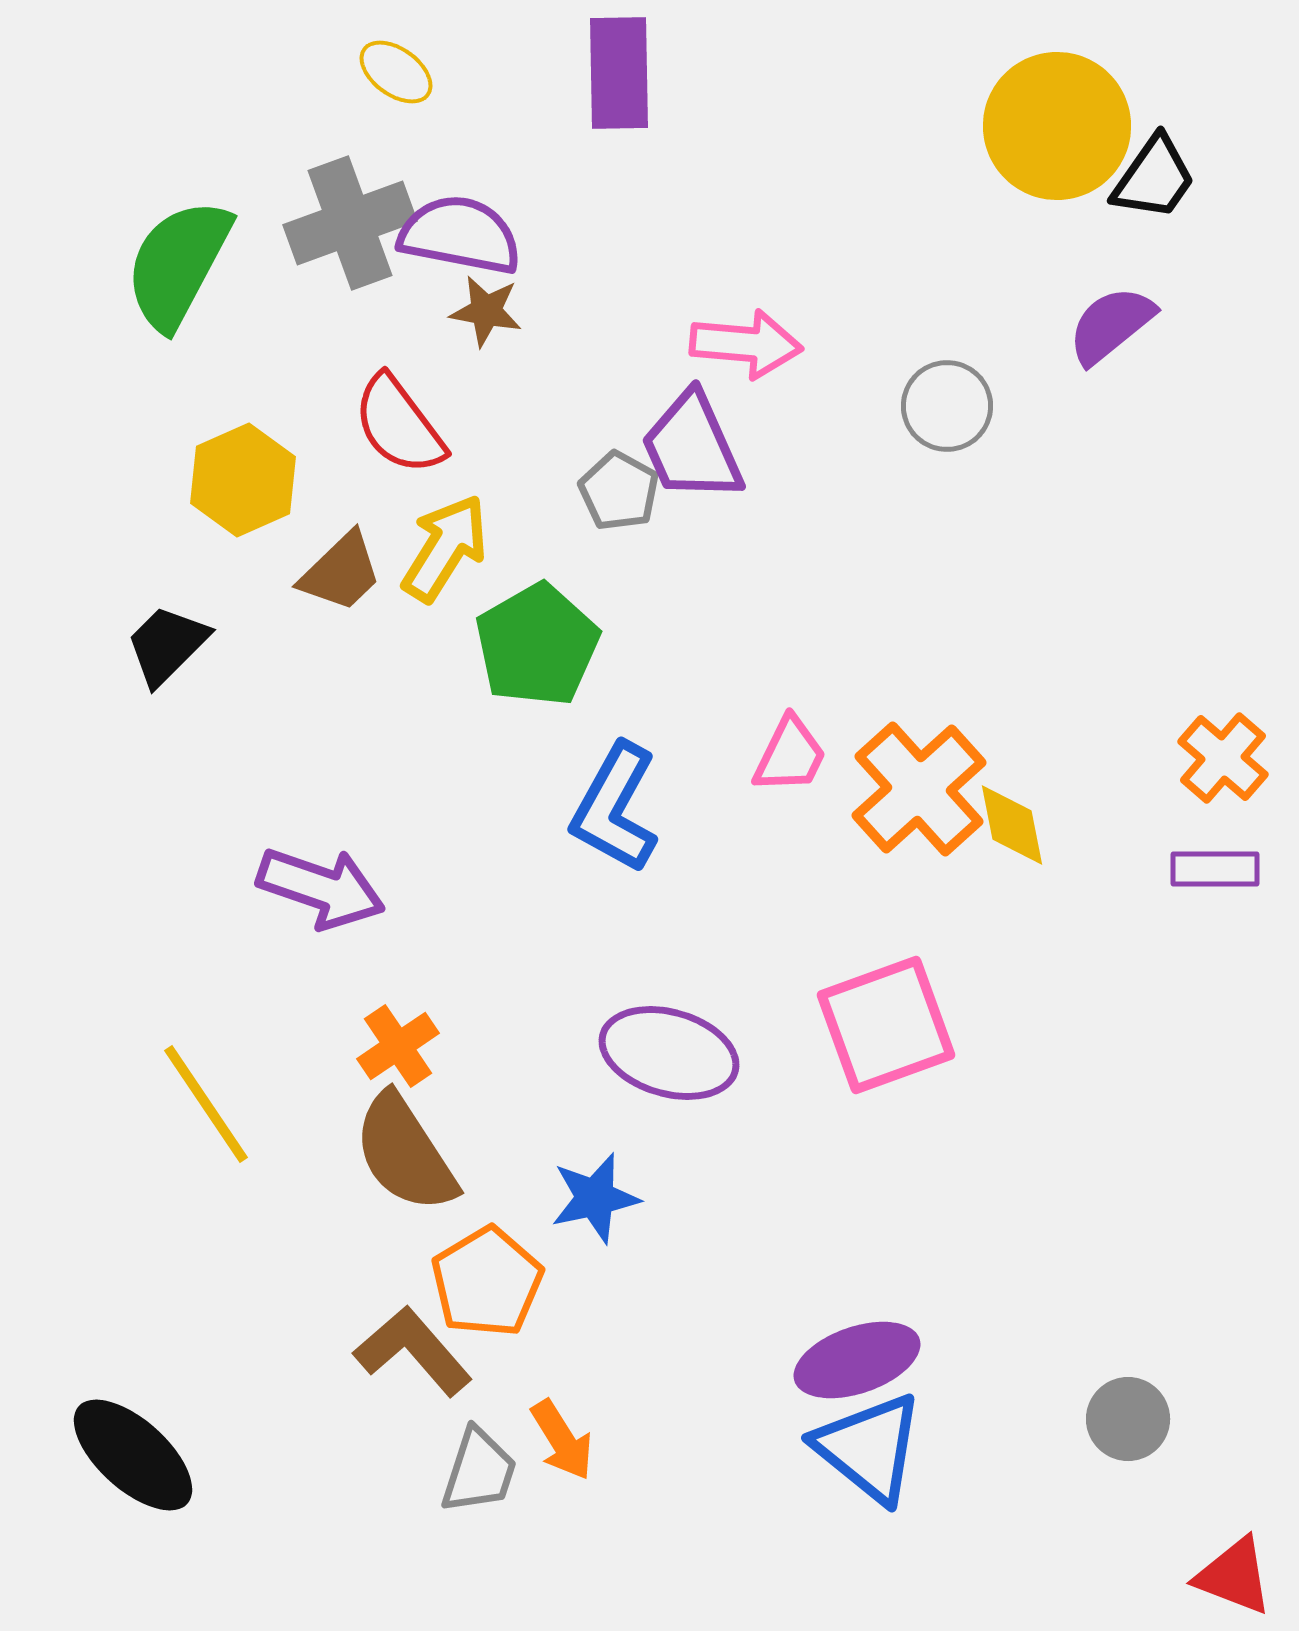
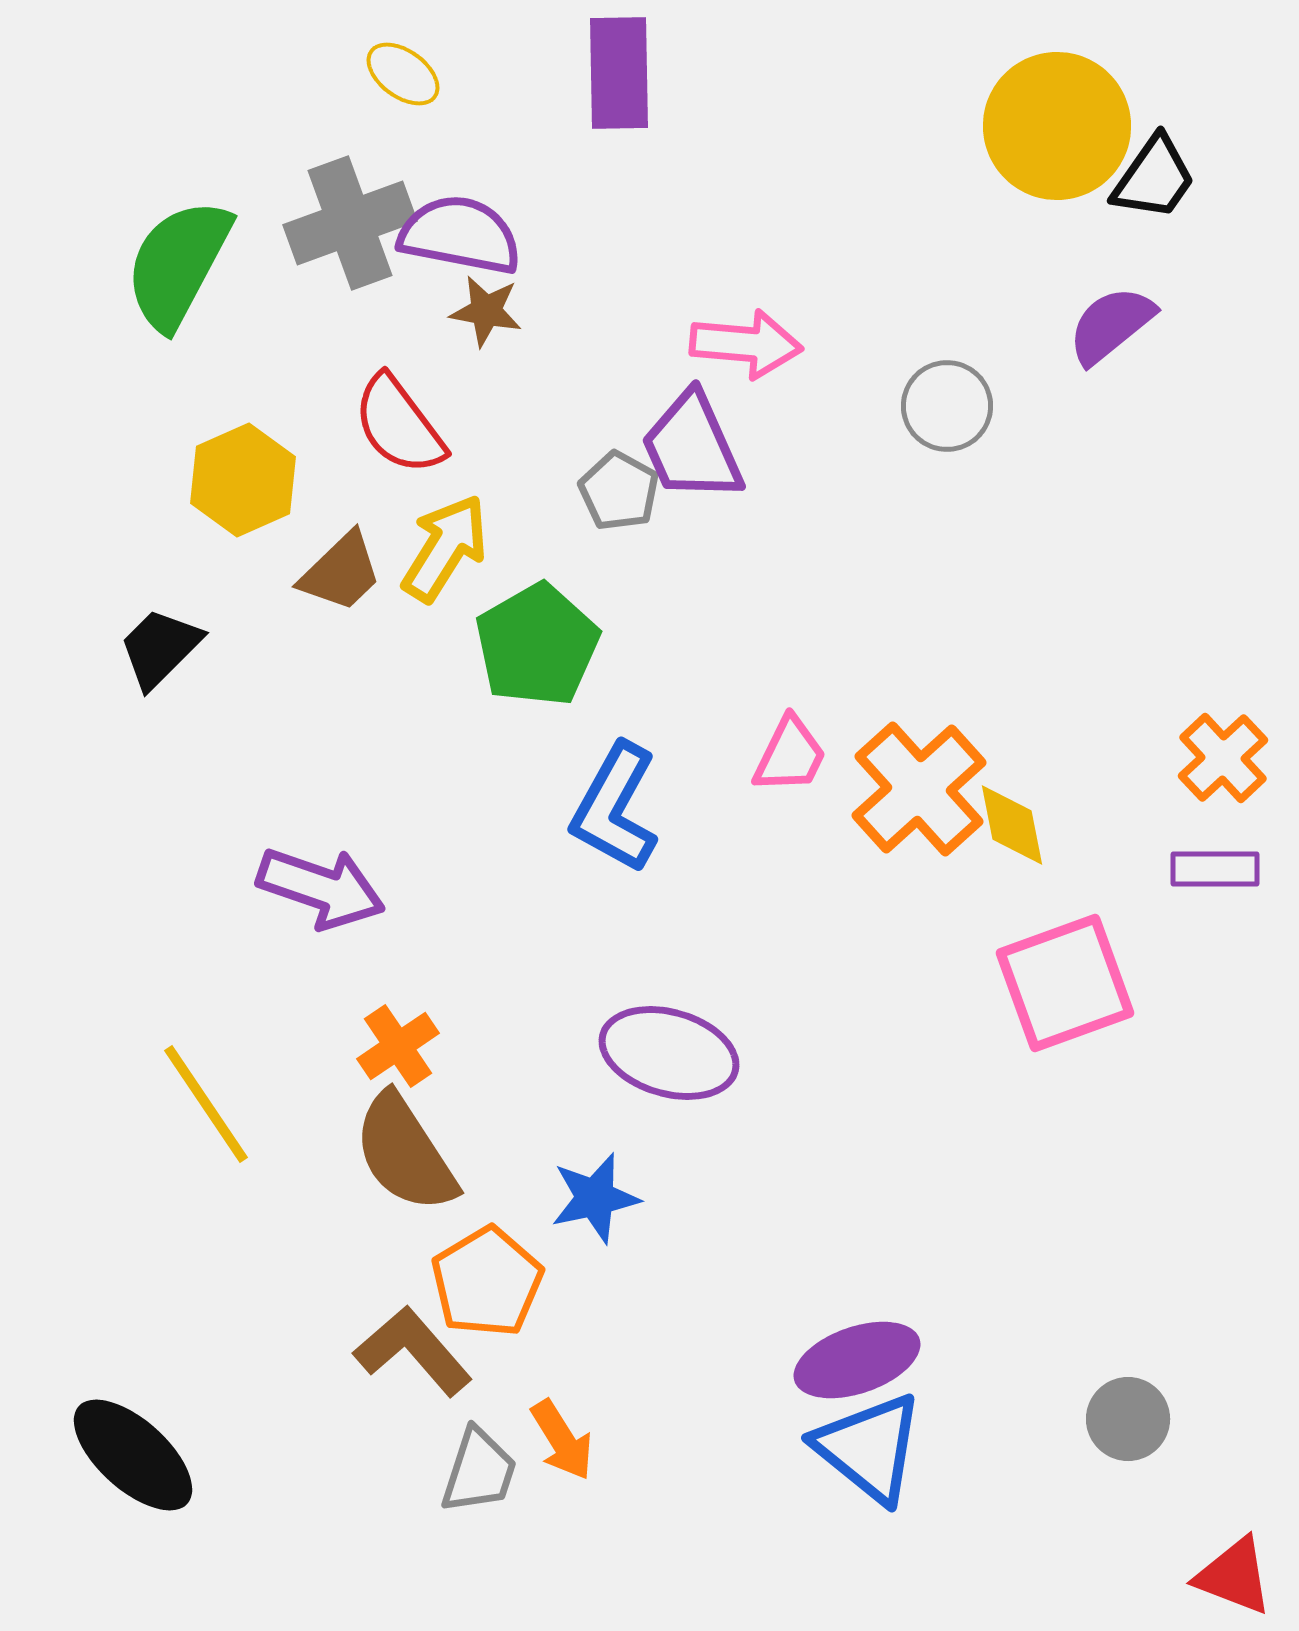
yellow ellipse at (396, 72): moved 7 px right, 2 px down
black trapezoid at (167, 645): moved 7 px left, 3 px down
orange cross at (1223, 758): rotated 6 degrees clockwise
pink square at (886, 1025): moved 179 px right, 42 px up
